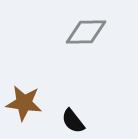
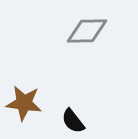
gray diamond: moved 1 px right, 1 px up
